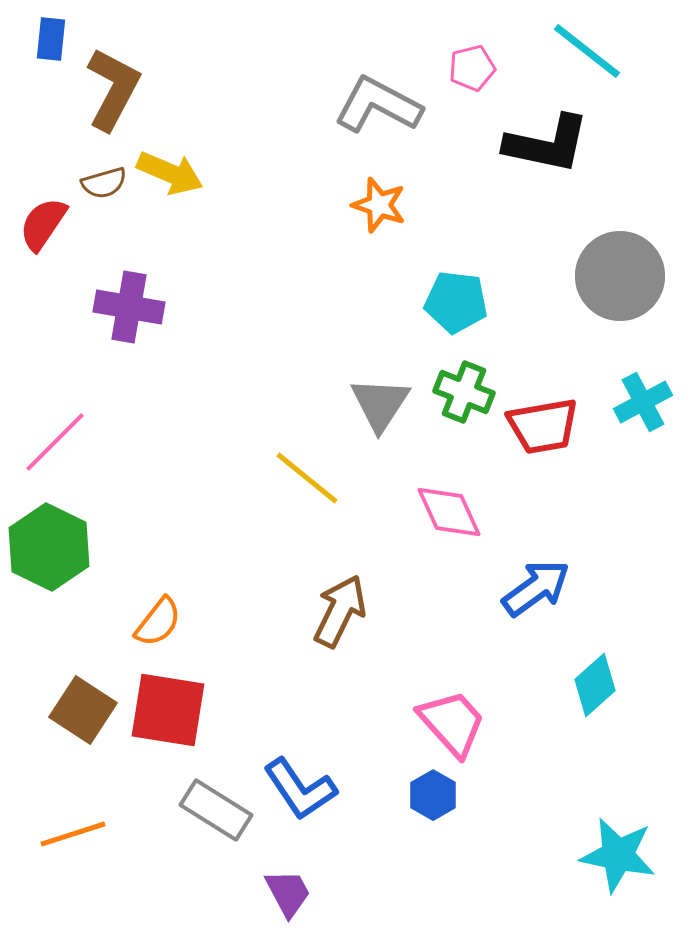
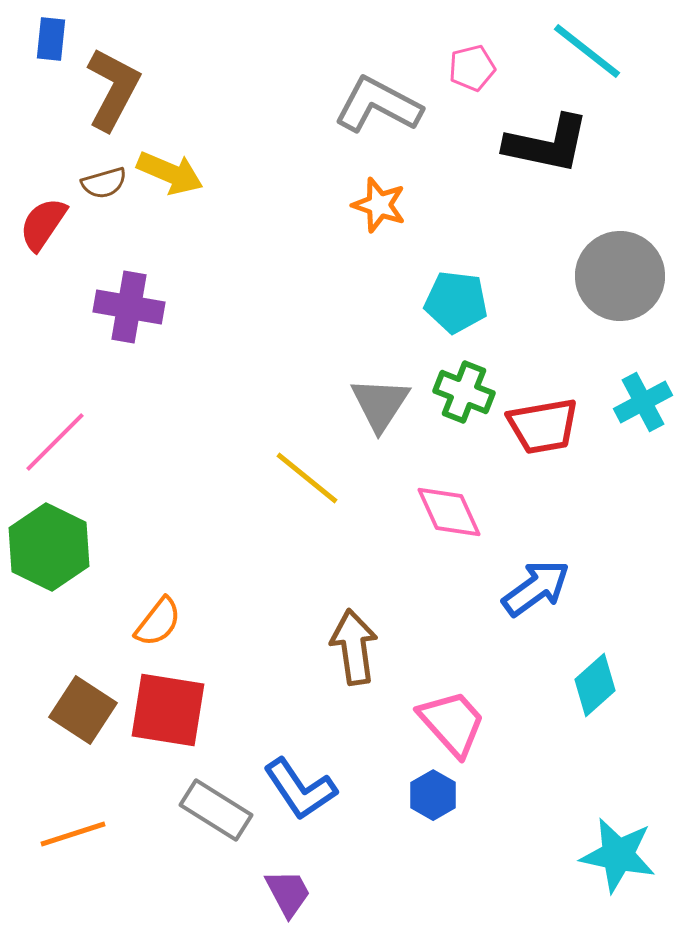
brown arrow: moved 14 px right, 36 px down; rotated 34 degrees counterclockwise
